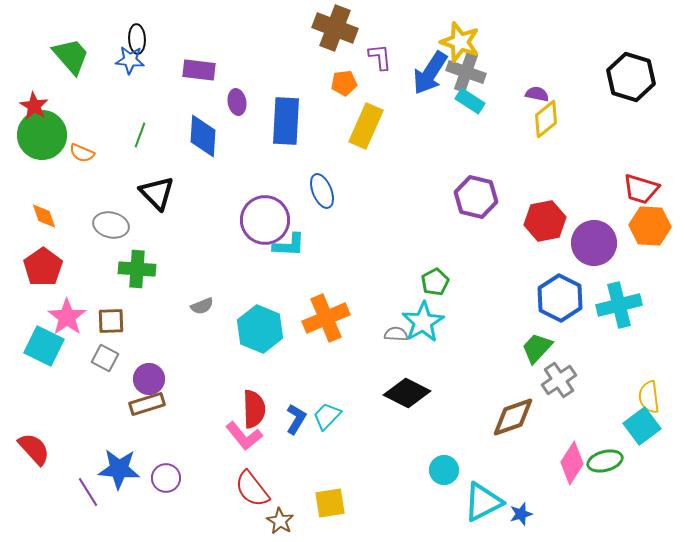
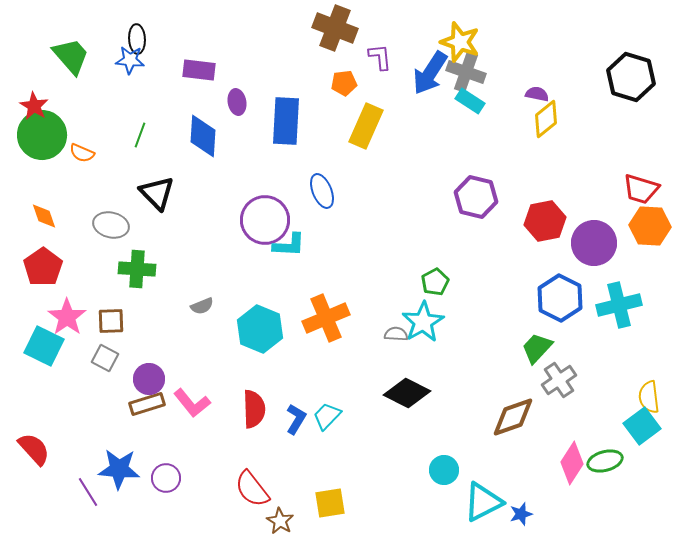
pink L-shape at (244, 436): moved 52 px left, 33 px up
